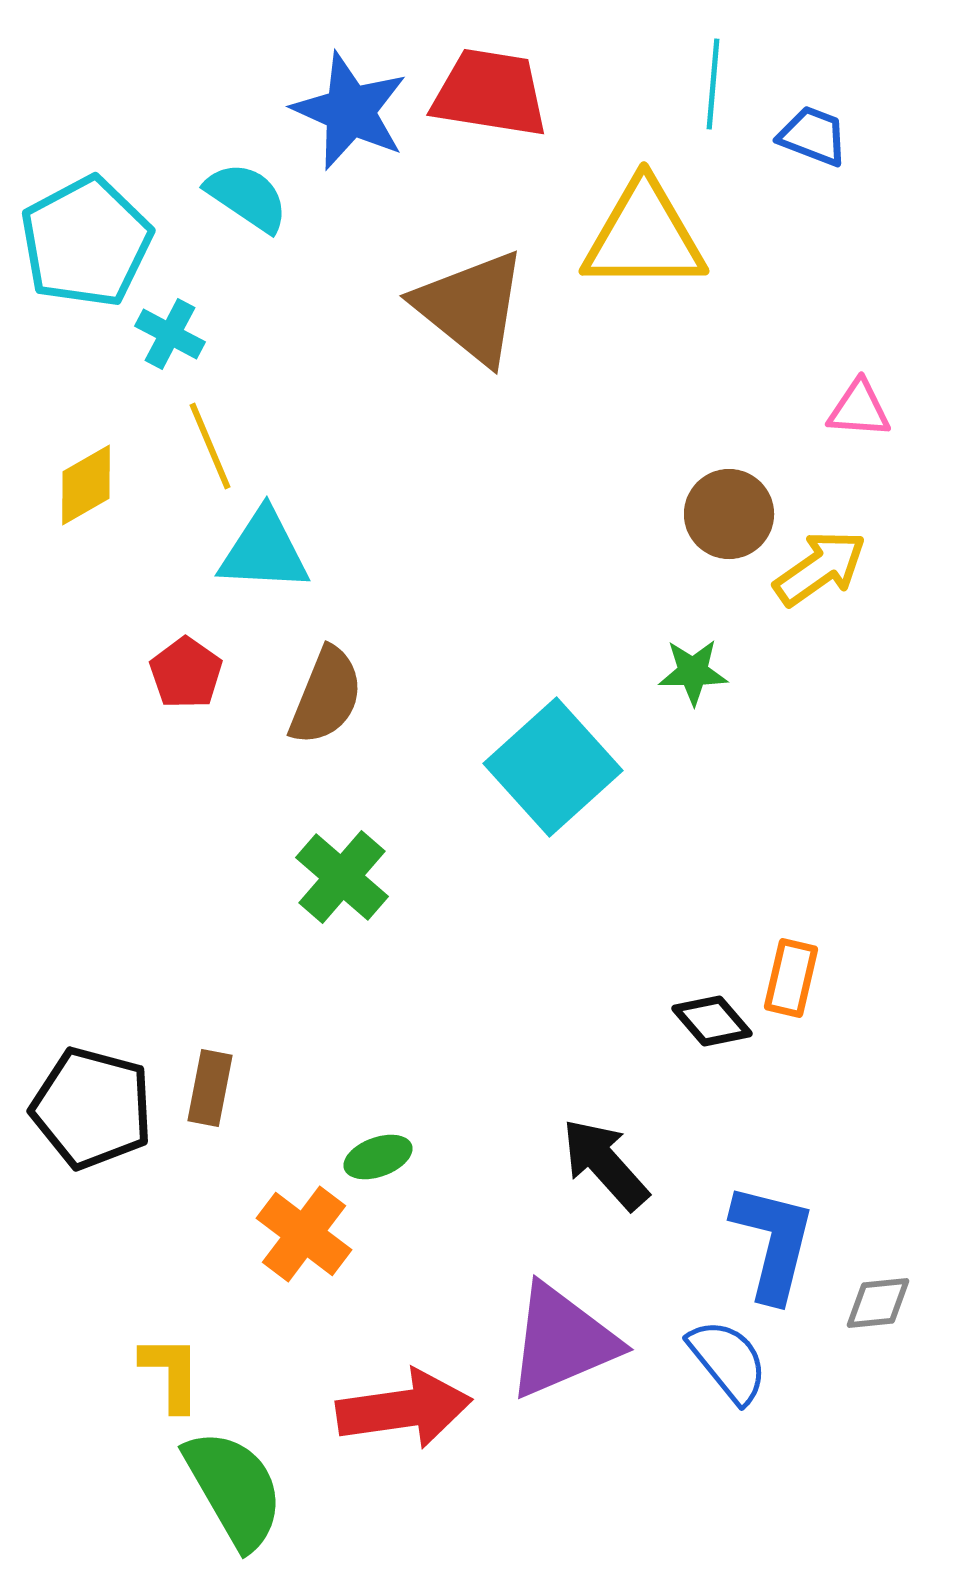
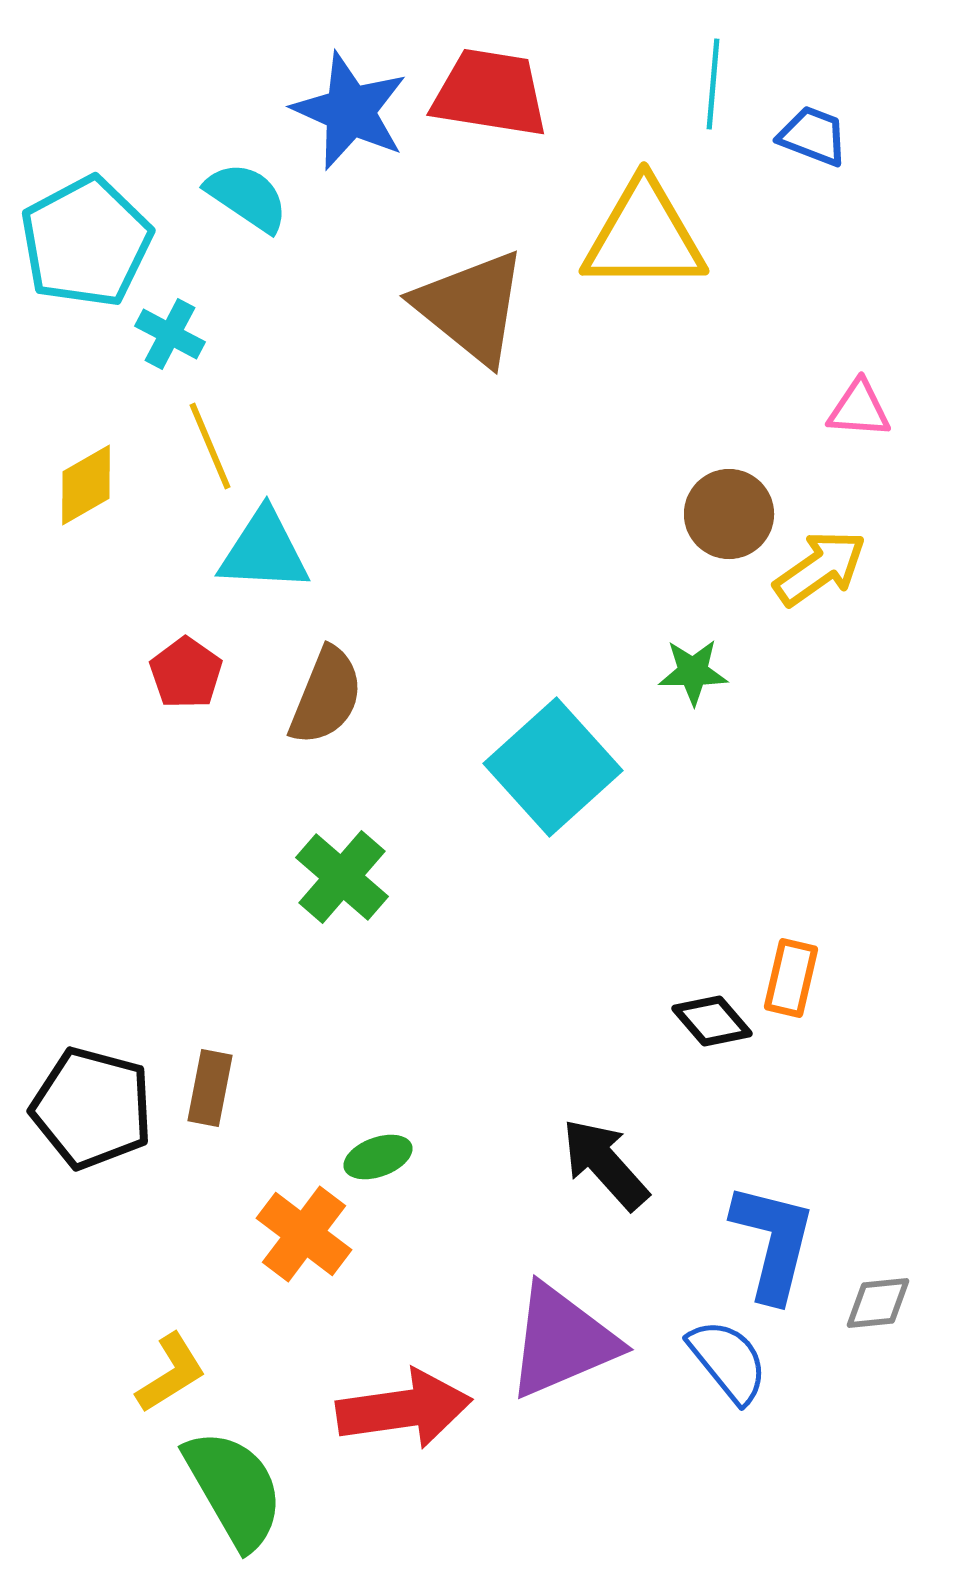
yellow L-shape: rotated 58 degrees clockwise
